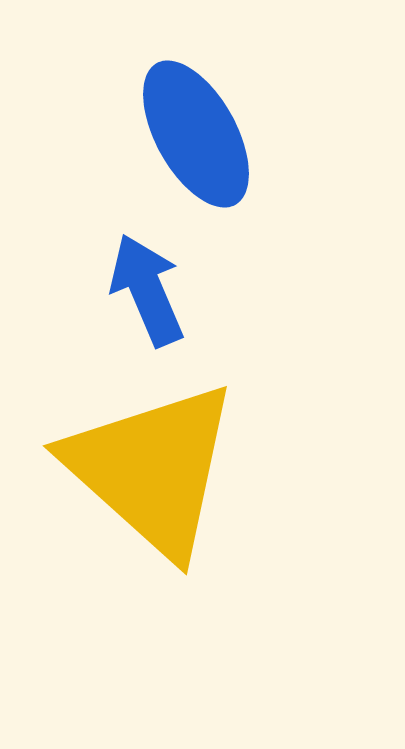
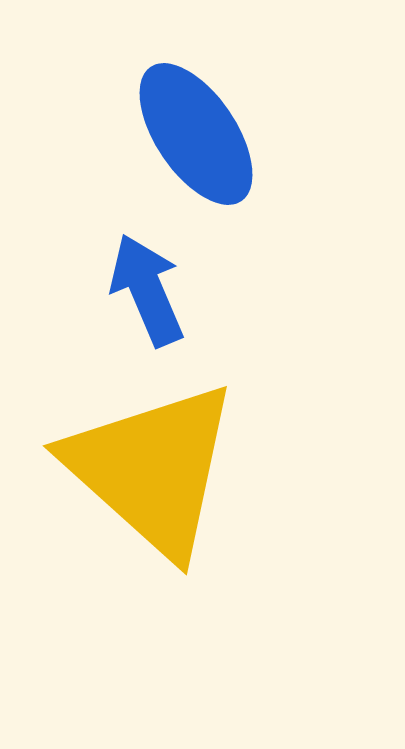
blue ellipse: rotated 5 degrees counterclockwise
